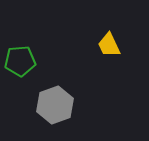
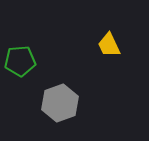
gray hexagon: moved 5 px right, 2 px up
